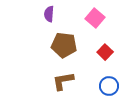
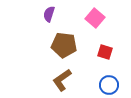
purple semicircle: rotated 14 degrees clockwise
red square: rotated 28 degrees counterclockwise
brown L-shape: moved 1 px left, 1 px up; rotated 25 degrees counterclockwise
blue circle: moved 1 px up
